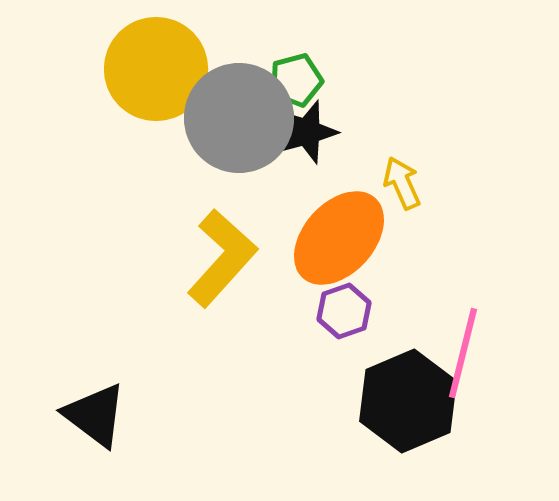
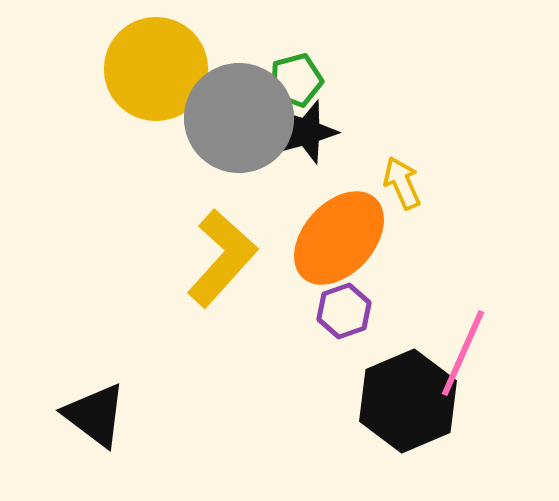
pink line: rotated 10 degrees clockwise
